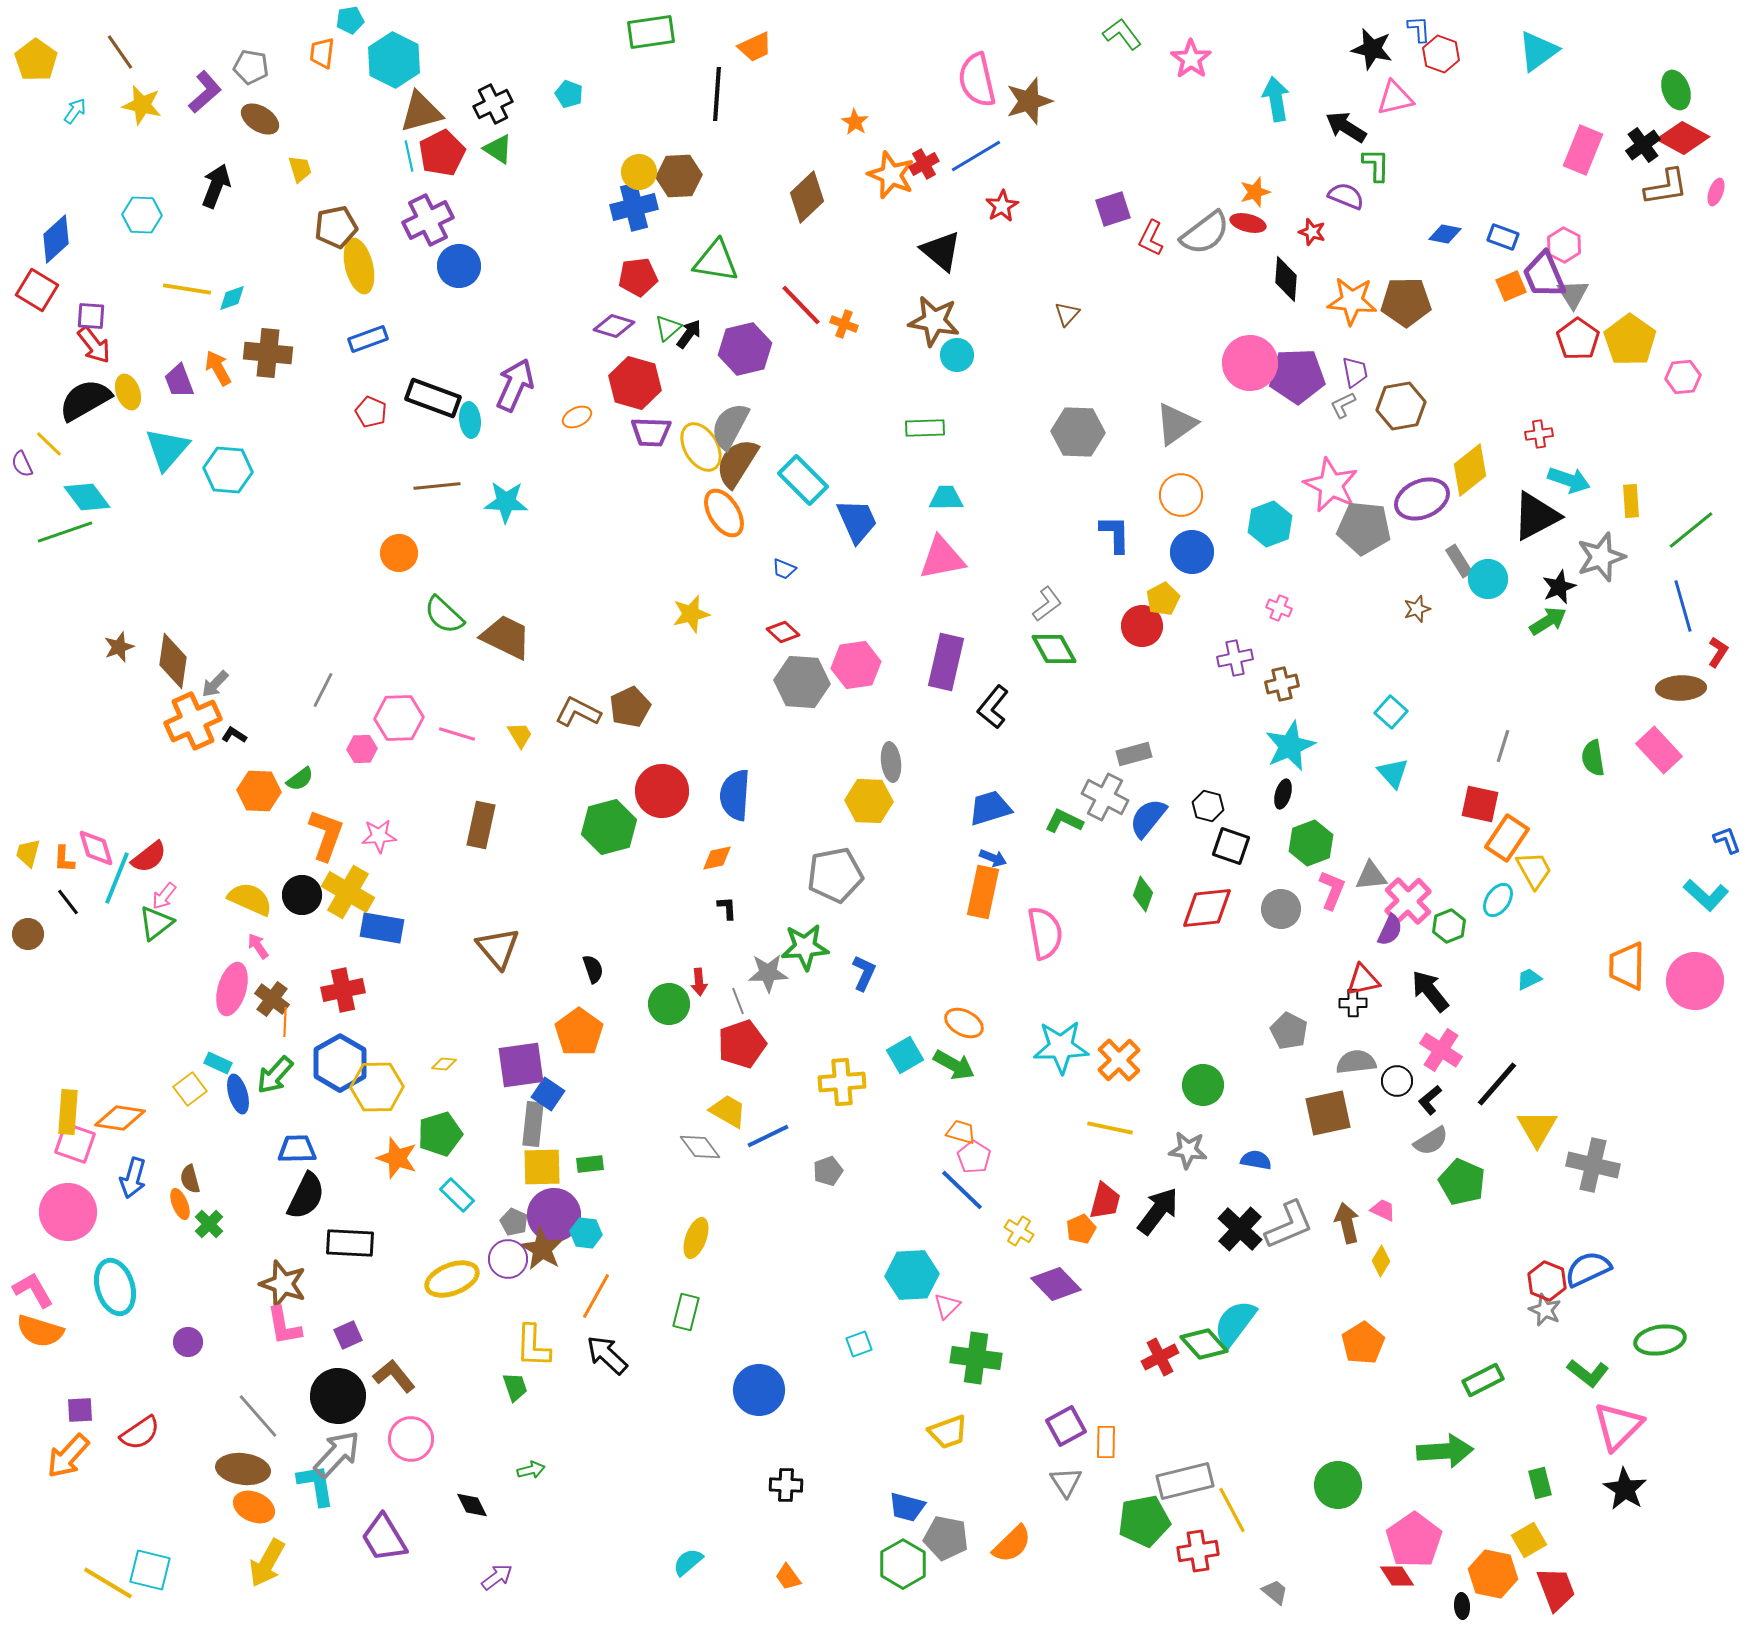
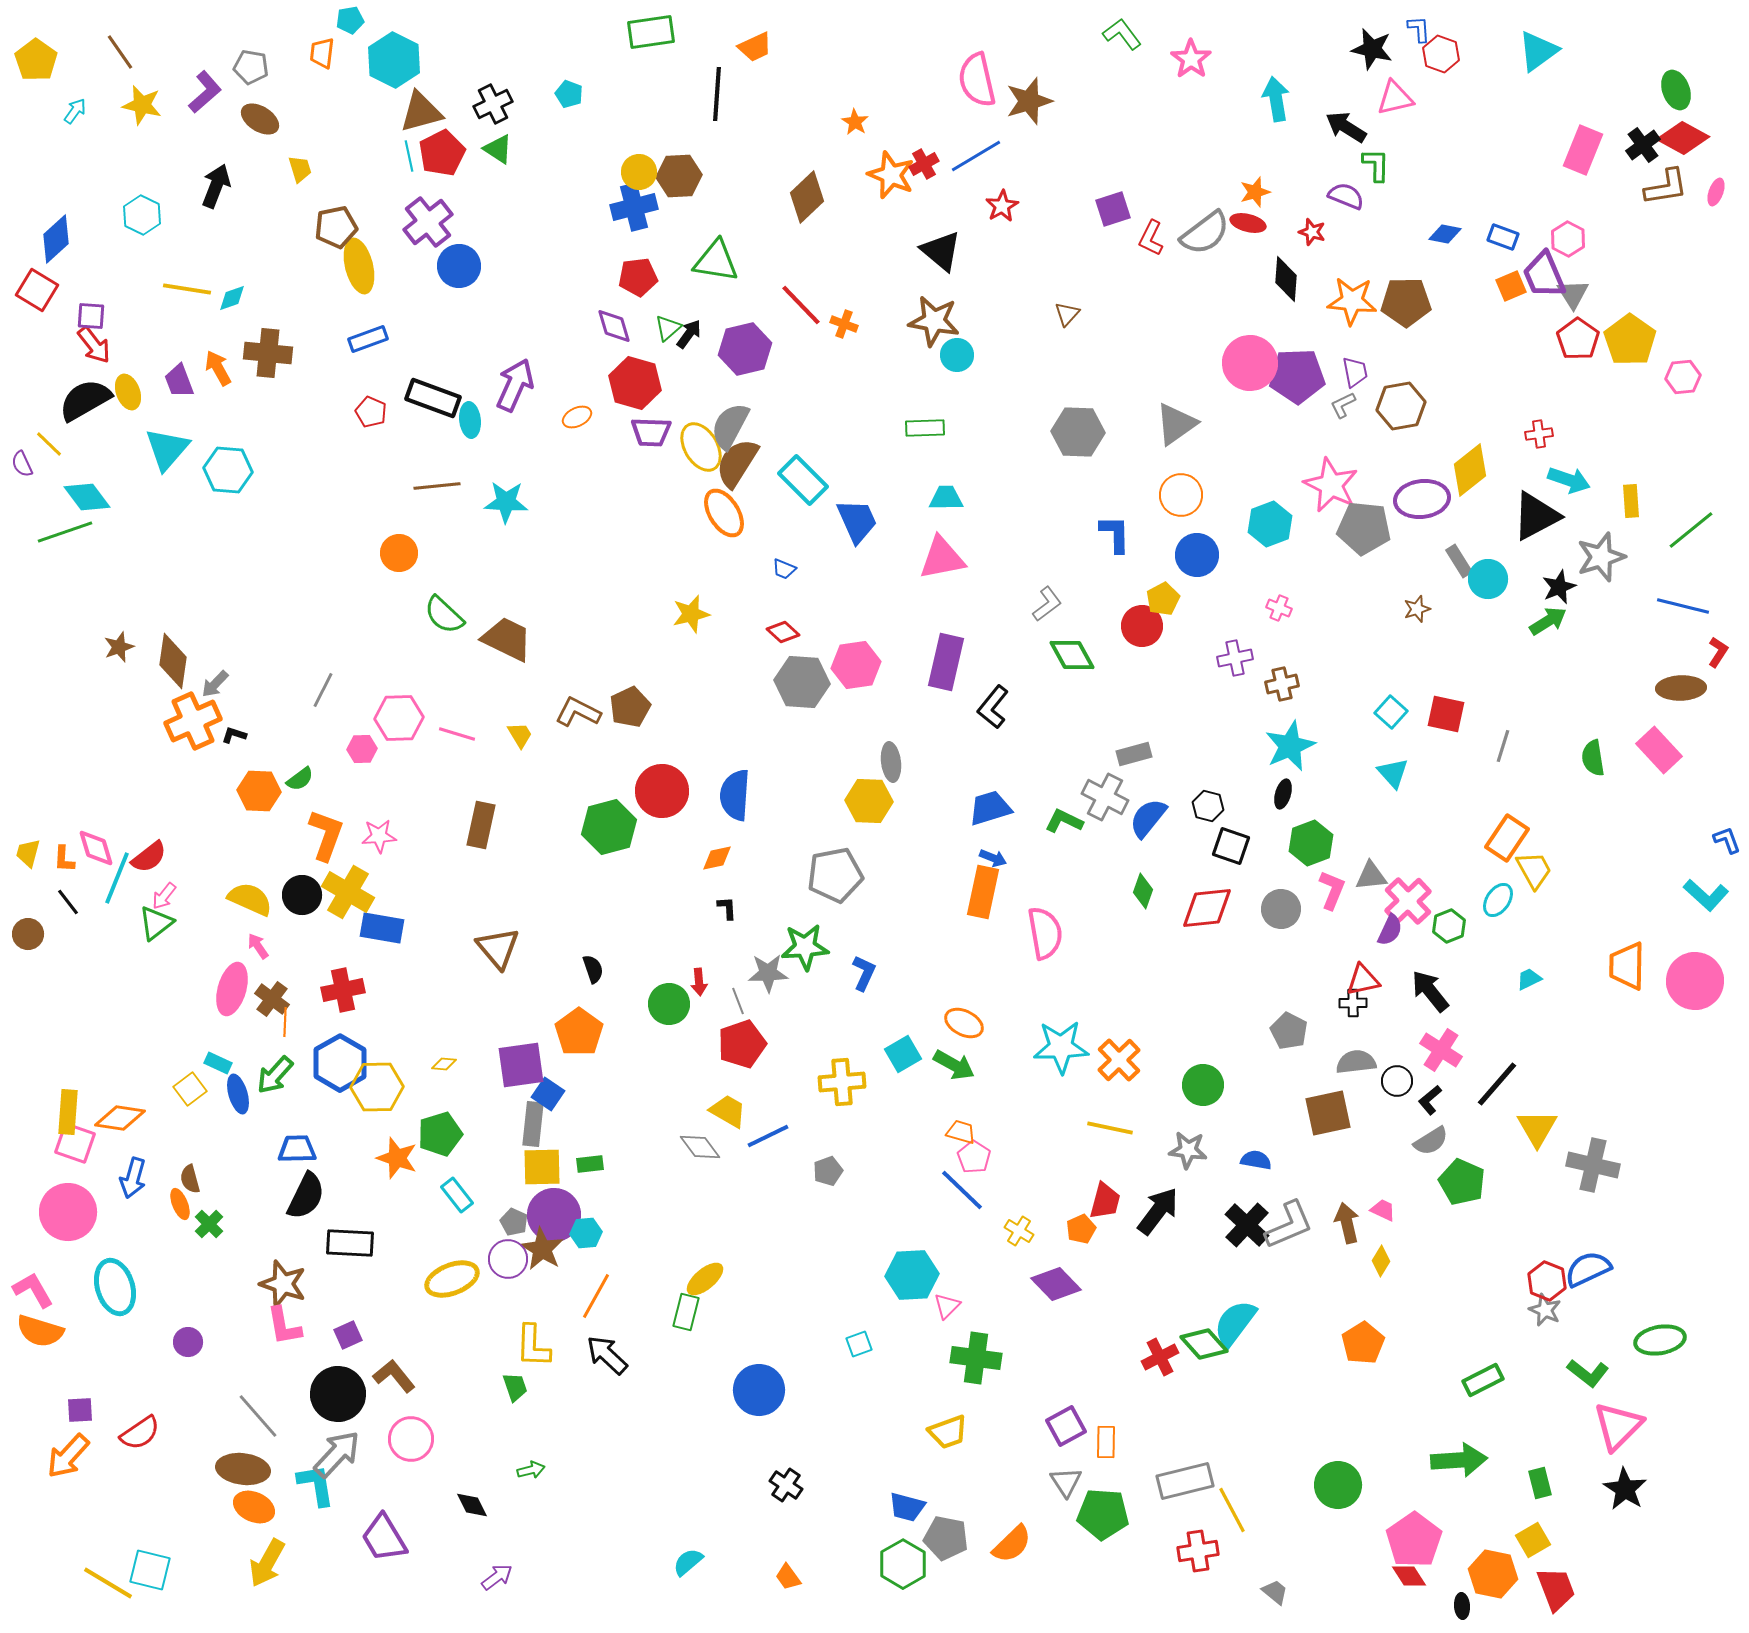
cyan hexagon at (142, 215): rotated 24 degrees clockwise
purple cross at (428, 220): moved 2 px down; rotated 12 degrees counterclockwise
pink hexagon at (1564, 245): moved 4 px right, 6 px up
purple diamond at (614, 326): rotated 57 degrees clockwise
purple ellipse at (1422, 499): rotated 16 degrees clockwise
blue circle at (1192, 552): moved 5 px right, 3 px down
blue line at (1683, 606): rotated 60 degrees counterclockwise
brown trapezoid at (506, 637): moved 1 px right, 2 px down
green diamond at (1054, 649): moved 18 px right, 6 px down
black L-shape at (234, 735): rotated 15 degrees counterclockwise
red square at (1480, 804): moved 34 px left, 90 px up
green diamond at (1143, 894): moved 3 px up
cyan square at (905, 1055): moved 2 px left, 1 px up
cyan rectangle at (457, 1195): rotated 8 degrees clockwise
black cross at (1240, 1229): moved 7 px right, 4 px up
cyan hexagon at (586, 1233): rotated 12 degrees counterclockwise
yellow ellipse at (696, 1238): moved 9 px right, 41 px down; rotated 30 degrees clockwise
black circle at (338, 1396): moved 2 px up
green arrow at (1445, 1451): moved 14 px right, 9 px down
black cross at (786, 1485): rotated 32 degrees clockwise
green pentagon at (1144, 1521): moved 41 px left, 7 px up; rotated 15 degrees clockwise
yellow square at (1529, 1540): moved 4 px right
red diamond at (1397, 1576): moved 12 px right
